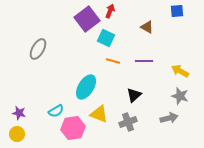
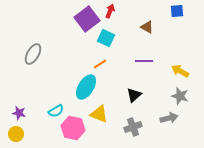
gray ellipse: moved 5 px left, 5 px down
orange line: moved 13 px left, 3 px down; rotated 48 degrees counterclockwise
gray cross: moved 5 px right, 5 px down
pink hexagon: rotated 20 degrees clockwise
yellow circle: moved 1 px left
